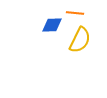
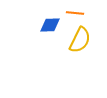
blue diamond: moved 2 px left
